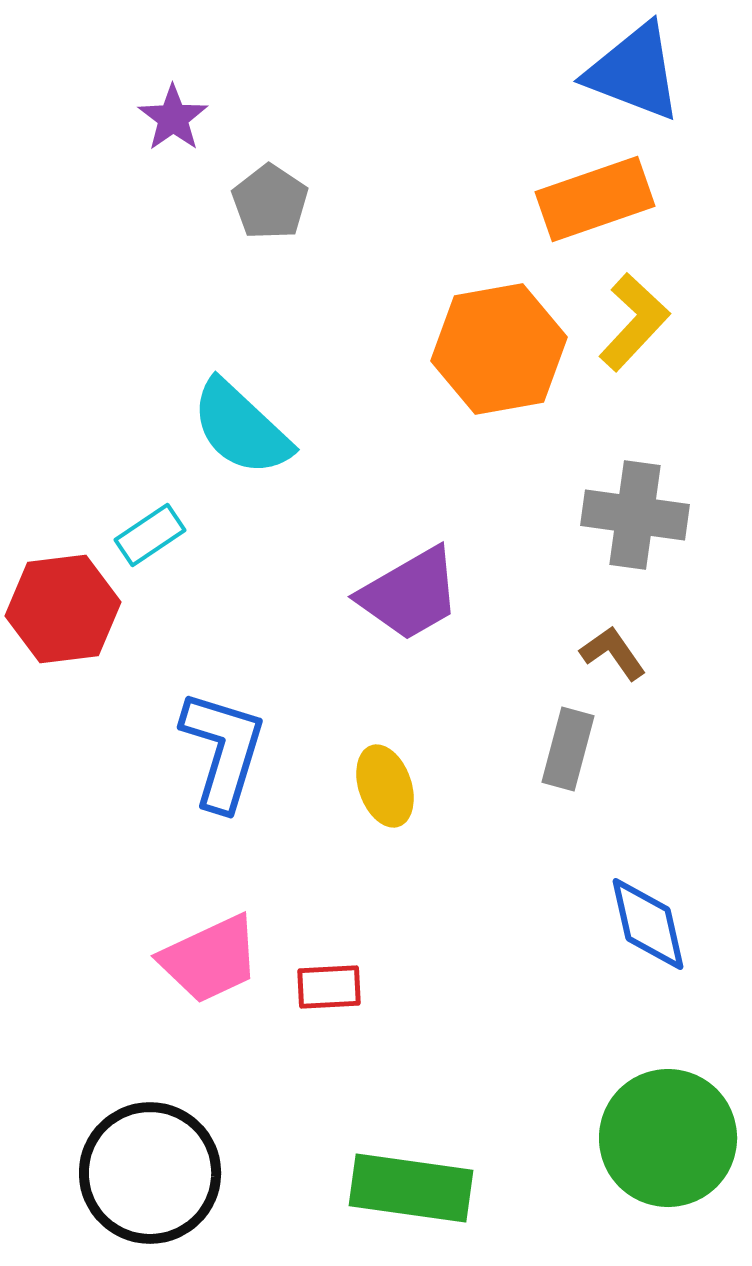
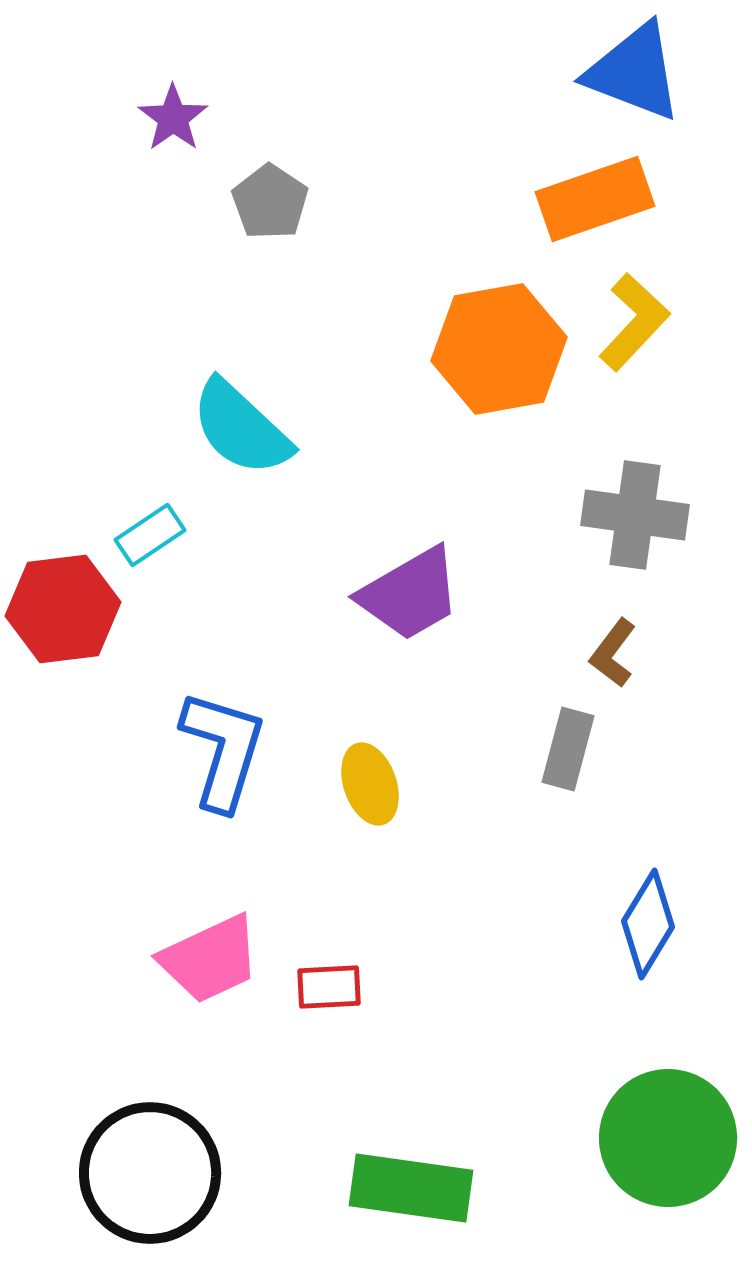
brown L-shape: rotated 108 degrees counterclockwise
yellow ellipse: moved 15 px left, 2 px up
blue diamond: rotated 44 degrees clockwise
